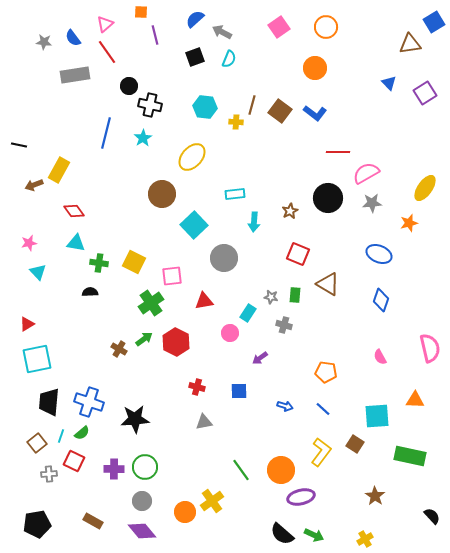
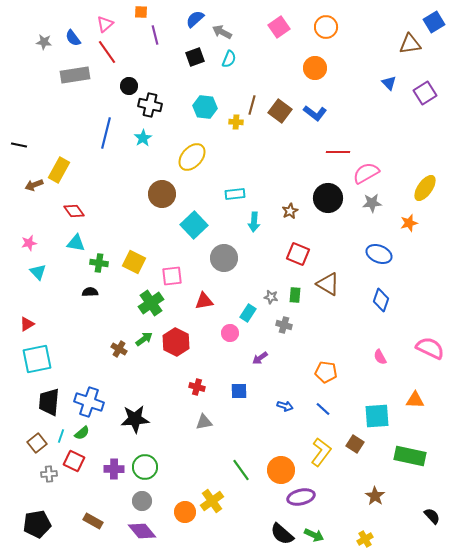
pink semicircle at (430, 348): rotated 52 degrees counterclockwise
